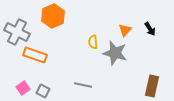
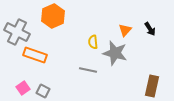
gray line: moved 5 px right, 15 px up
